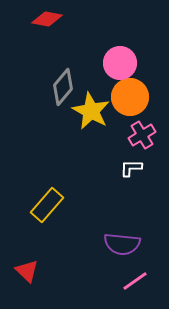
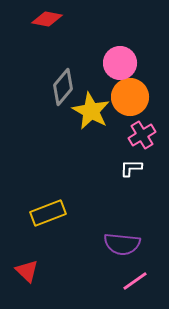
yellow rectangle: moved 1 px right, 8 px down; rotated 28 degrees clockwise
